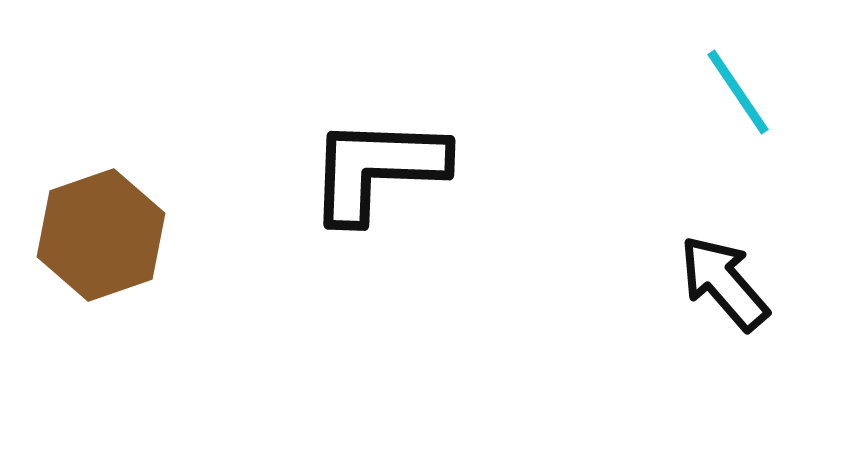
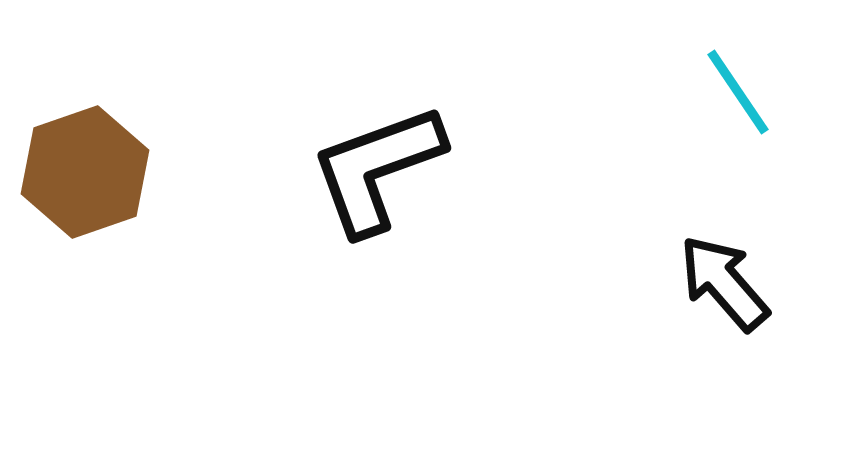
black L-shape: rotated 22 degrees counterclockwise
brown hexagon: moved 16 px left, 63 px up
